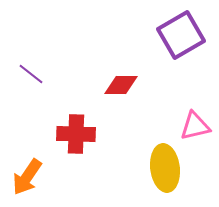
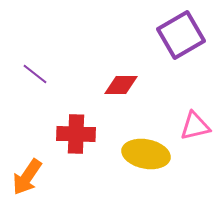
purple line: moved 4 px right
yellow ellipse: moved 19 px left, 14 px up; rotated 72 degrees counterclockwise
